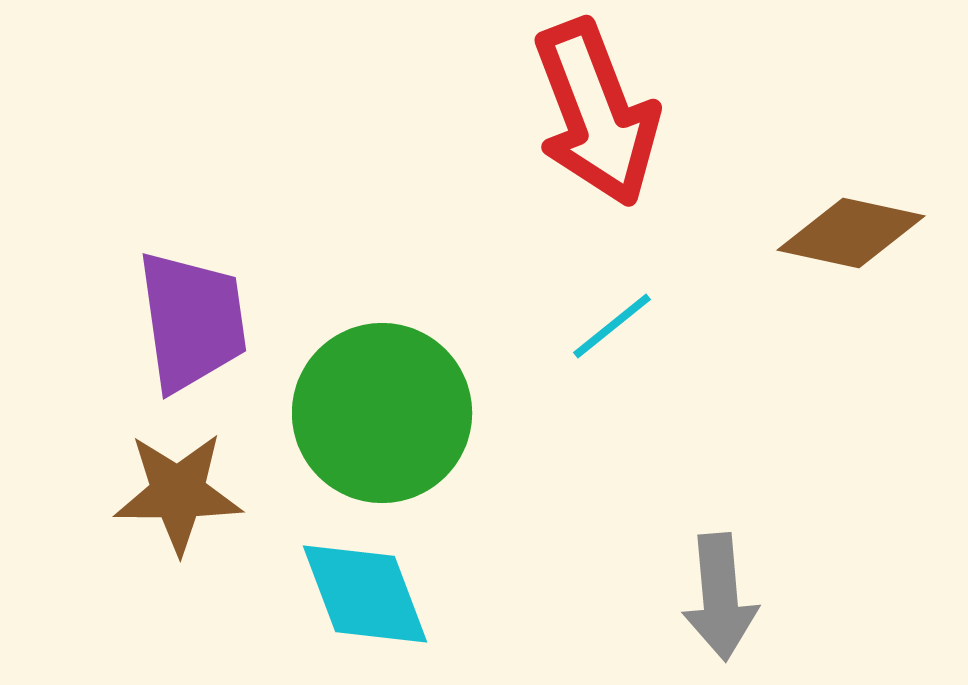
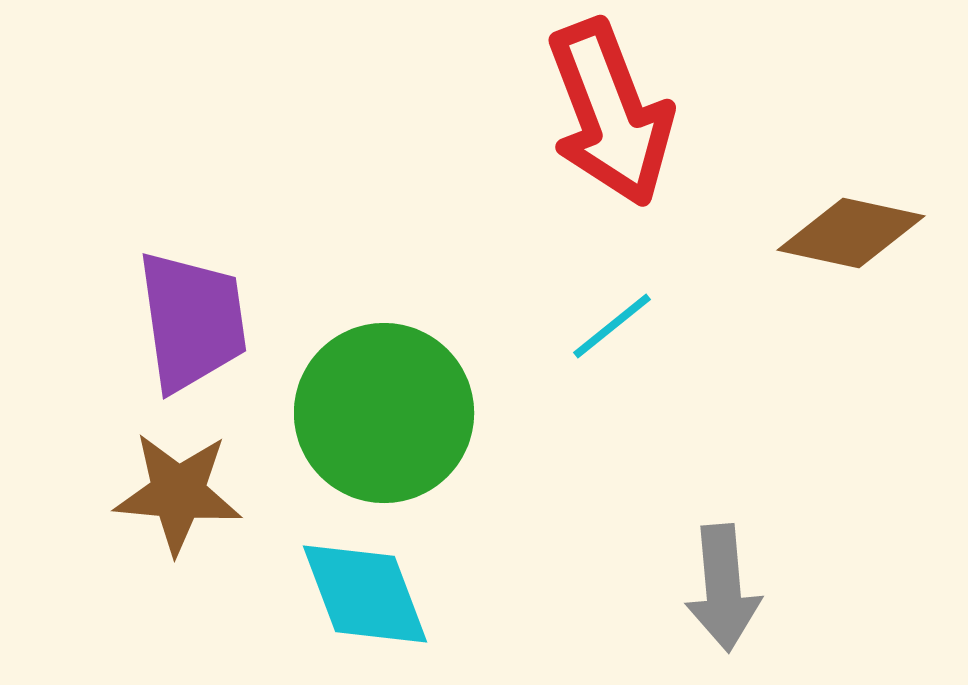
red arrow: moved 14 px right
green circle: moved 2 px right
brown star: rotated 5 degrees clockwise
gray arrow: moved 3 px right, 9 px up
